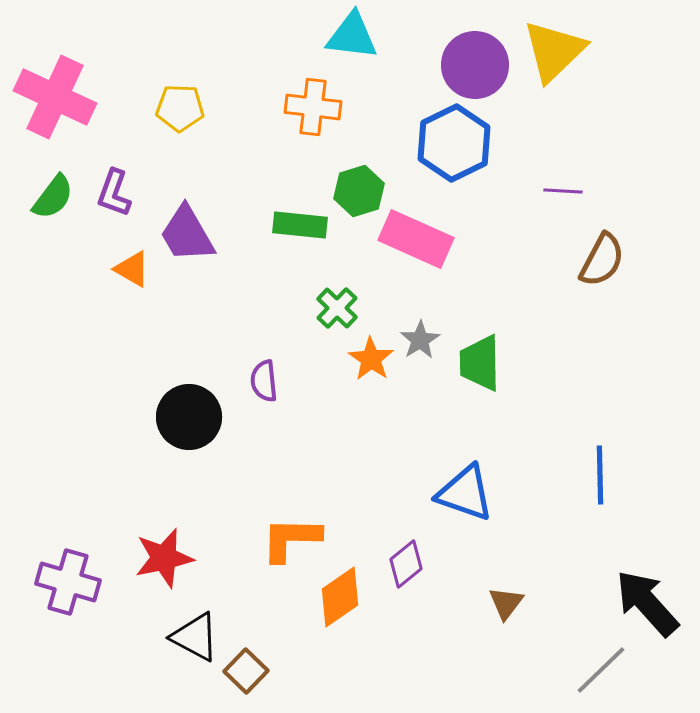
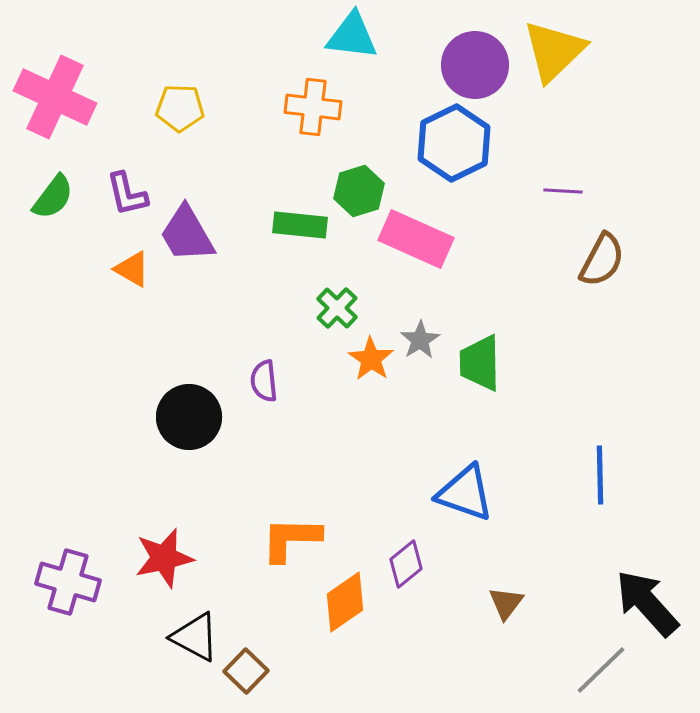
purple L-shape: moved 13 px right, 1 px down; rotated 33 degrees counterclockwise
orange diamond: moved 5 px right, 5 px down
